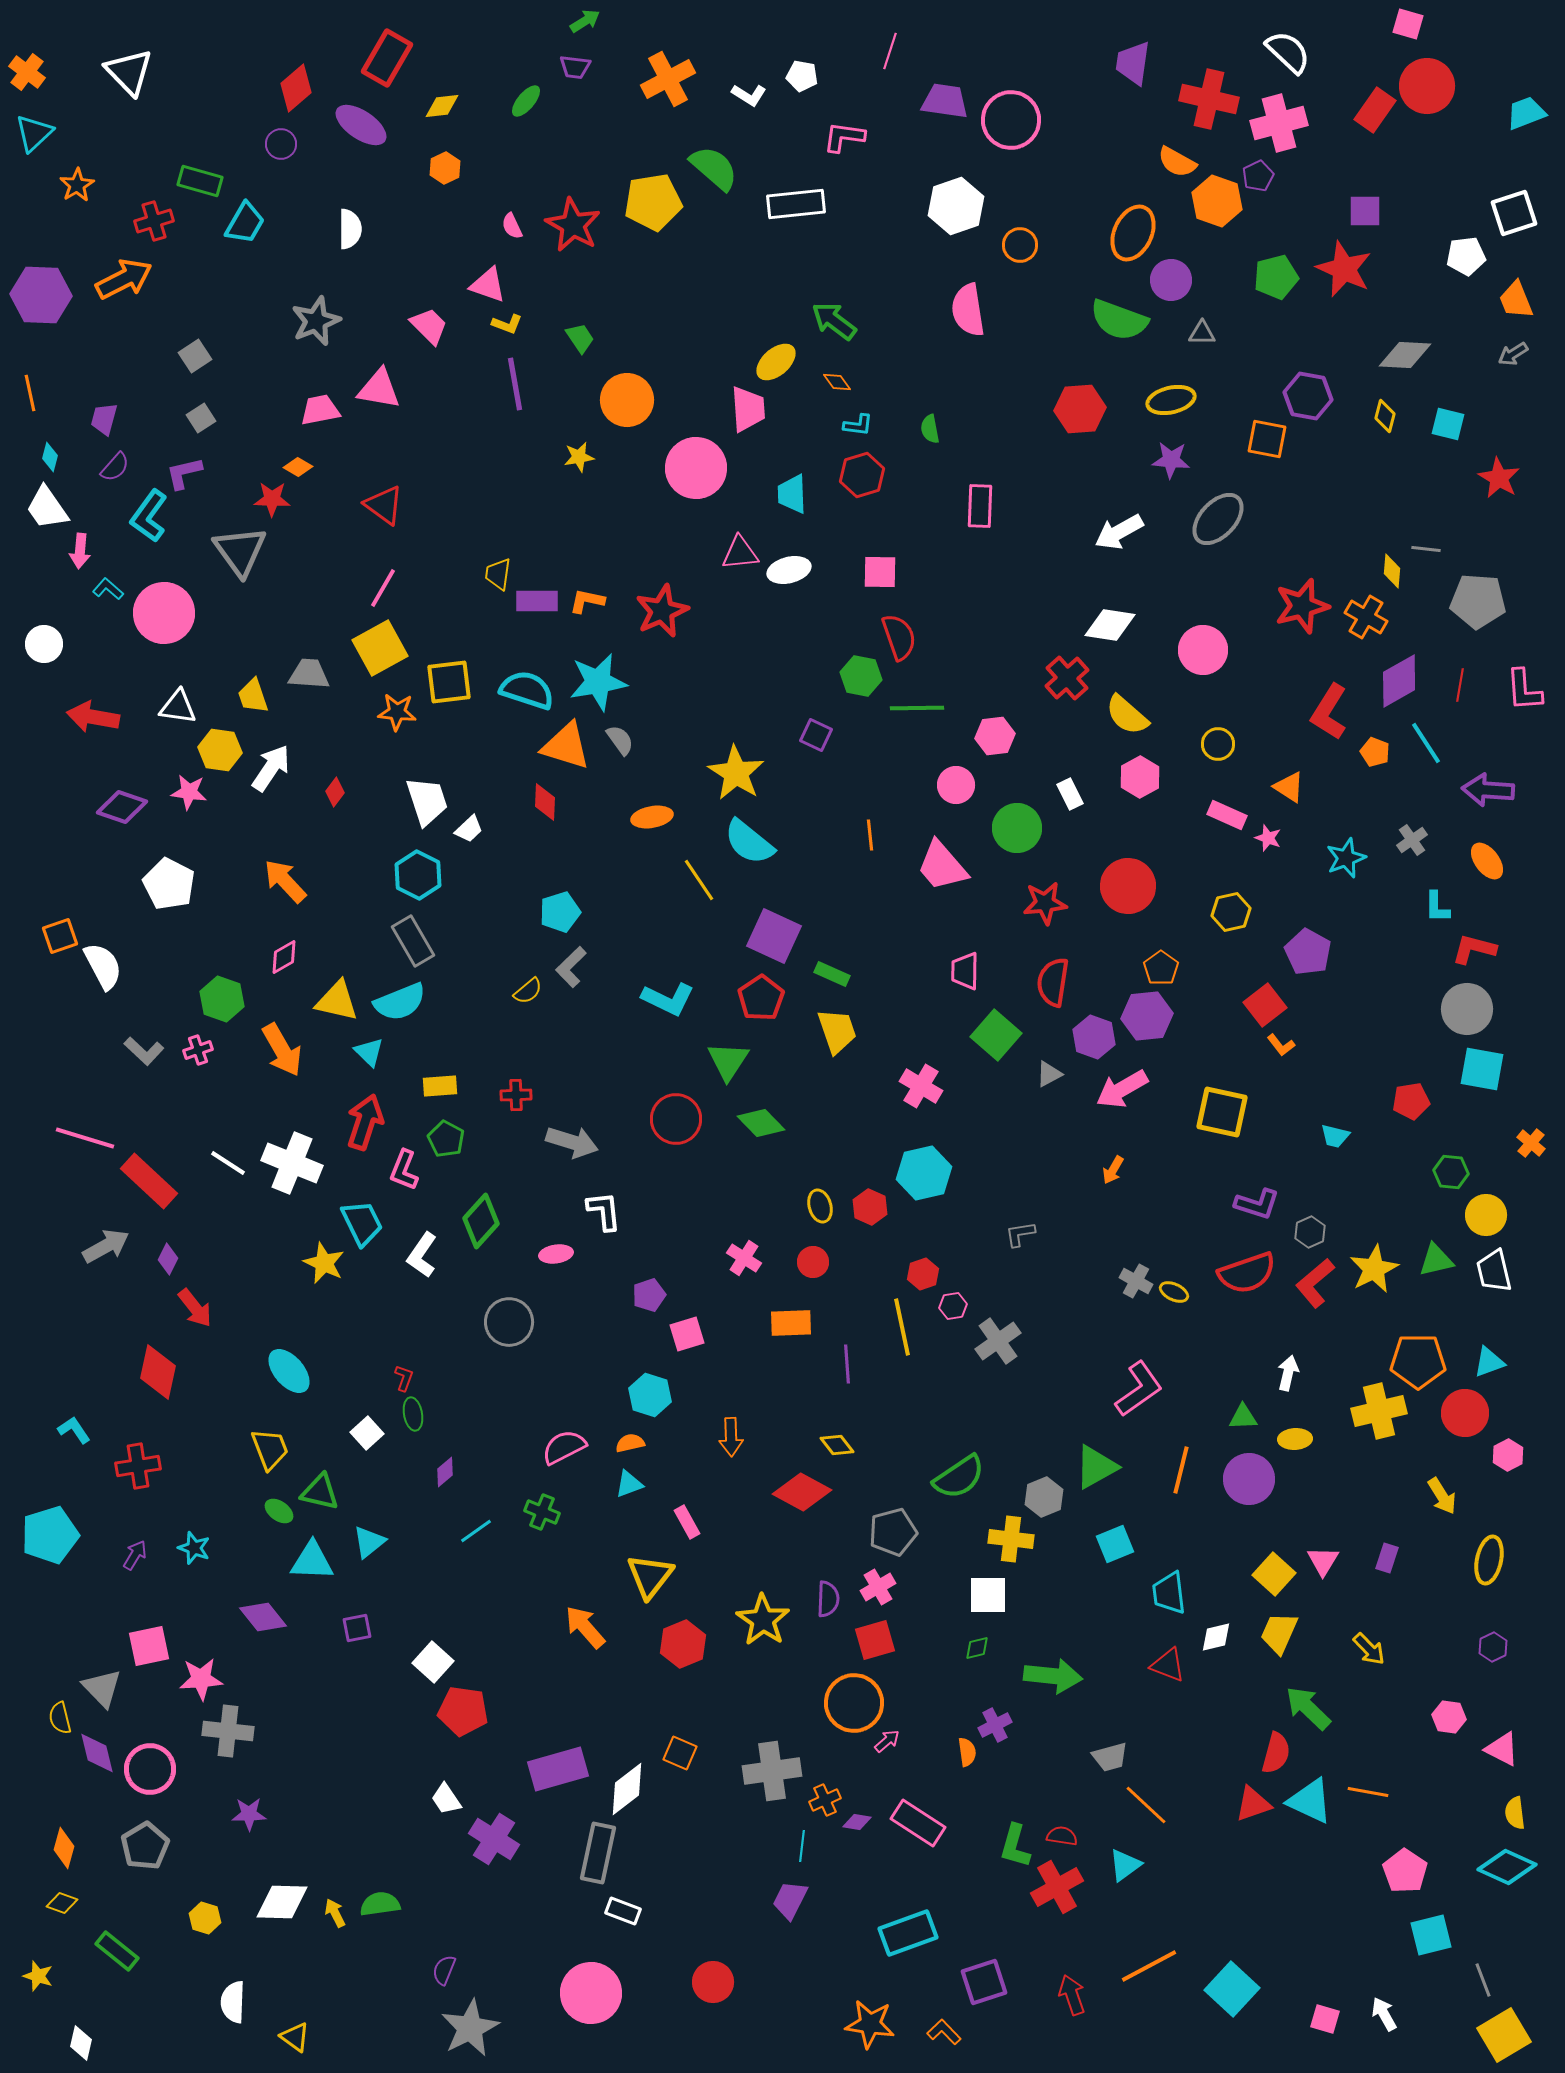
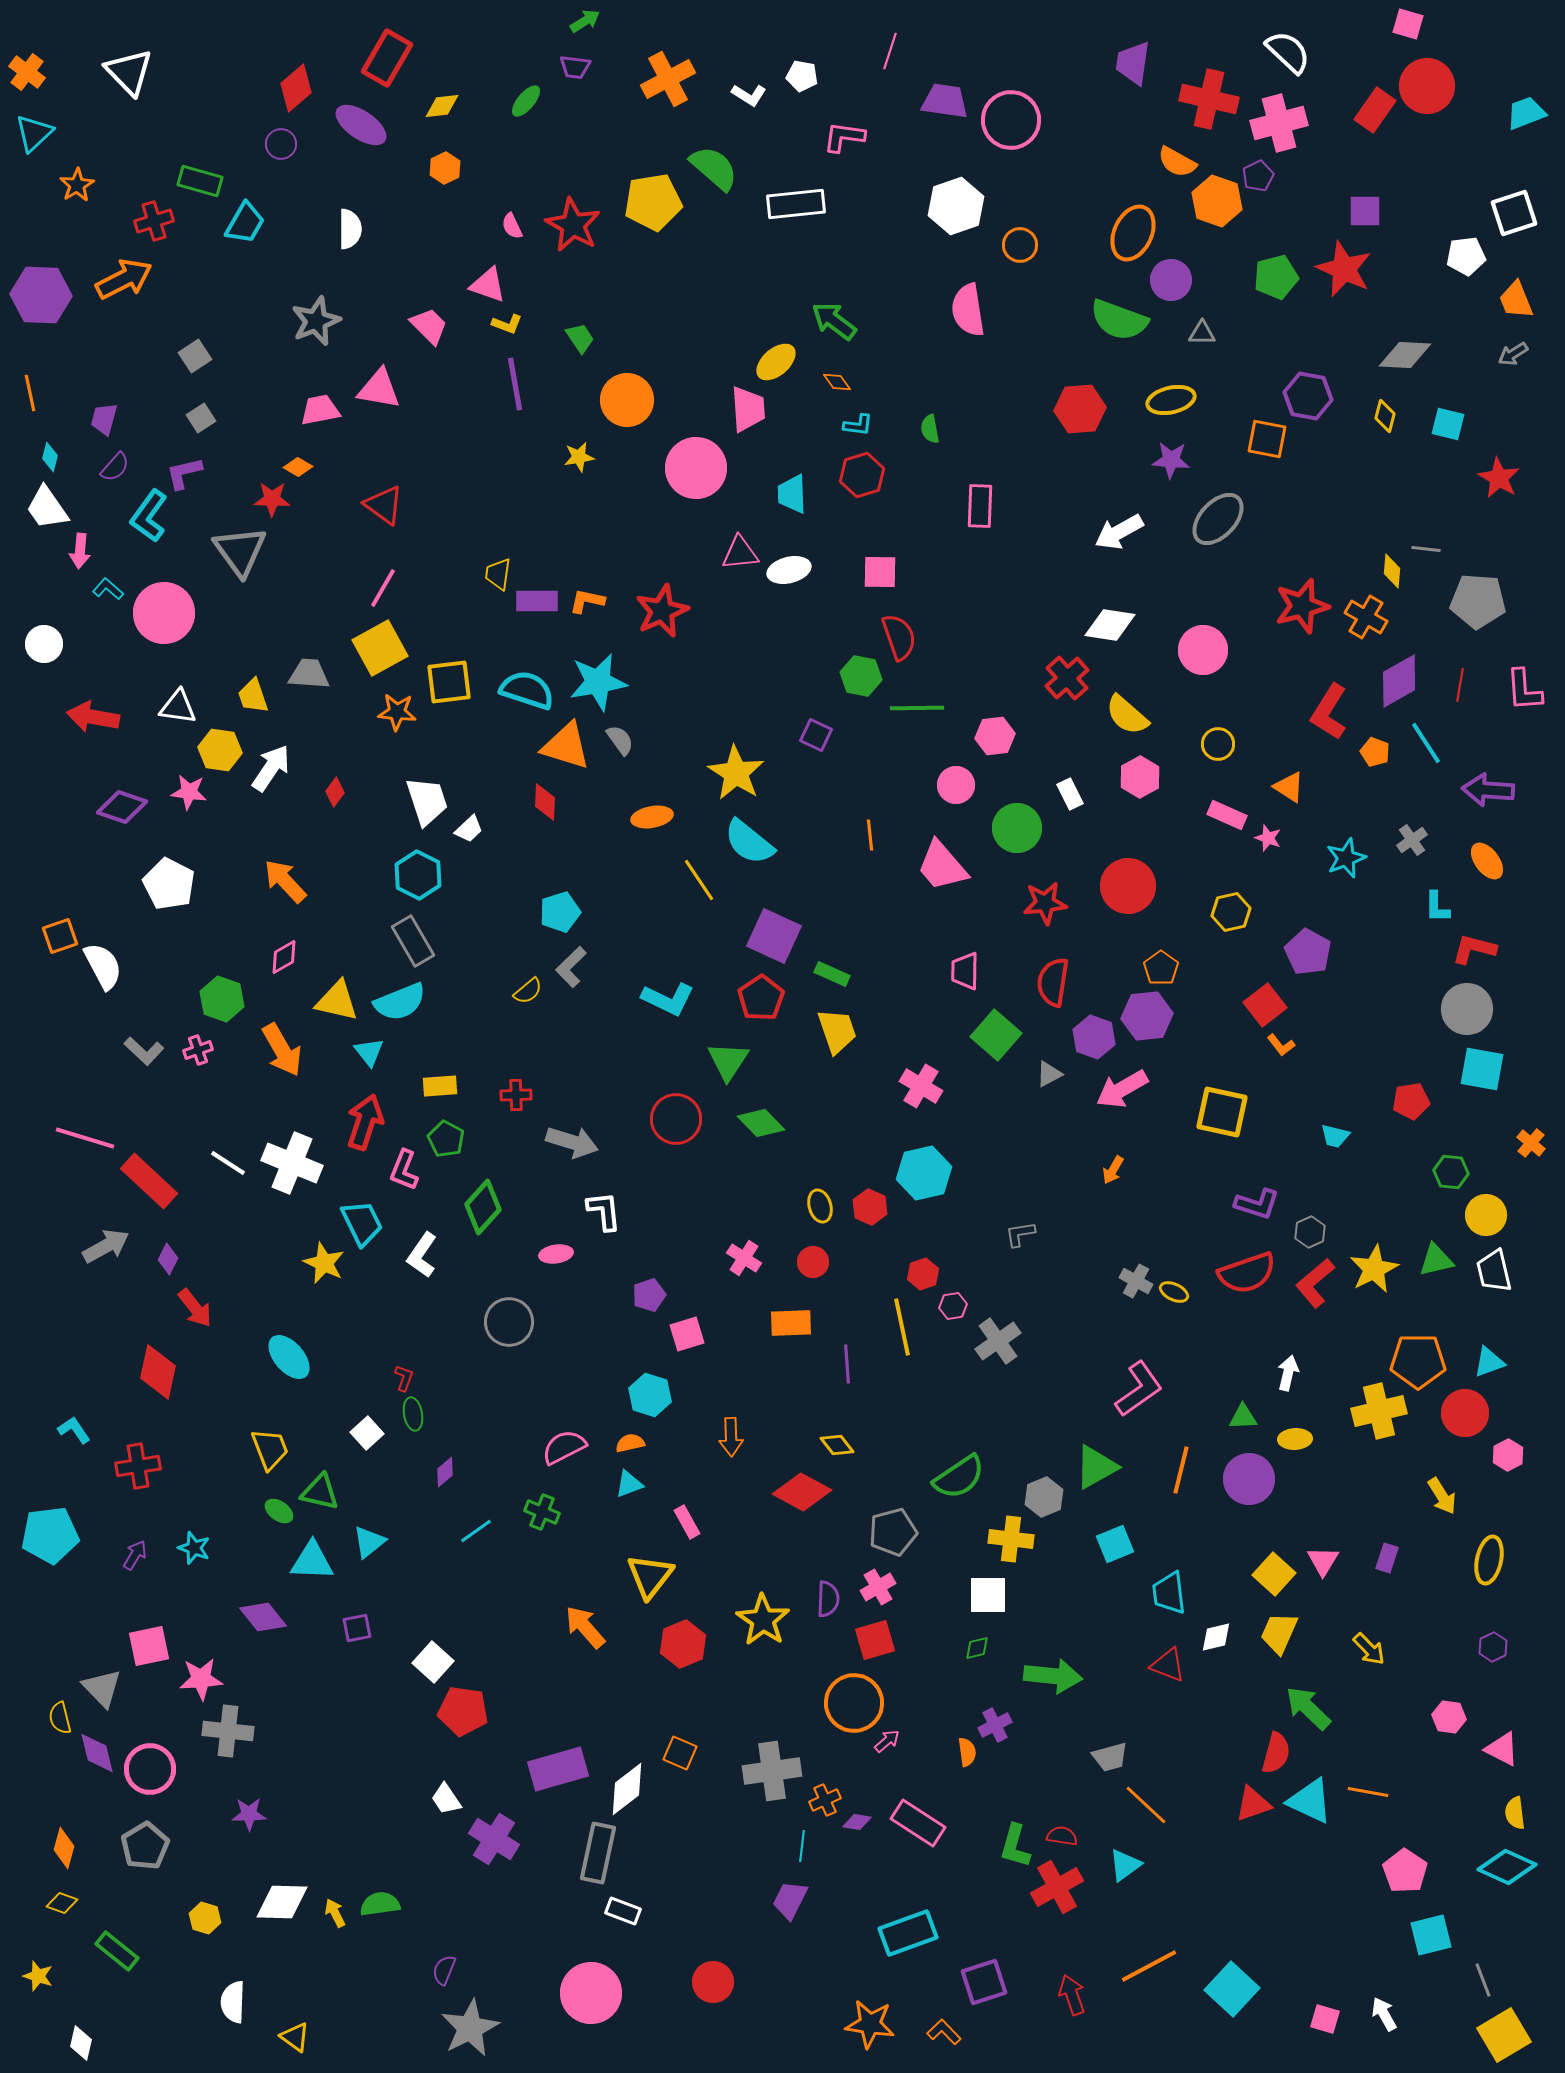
cyan triangle at (369, 1052): rotated 8 degrees clockwise
green diamond at (481, 1221): moved 2 px right, 14 px up
cyan ellipse at (289, 1371): moved 14 px up
cyan pentagon at (50, 1535): rotated 10 degrees clockwise
